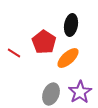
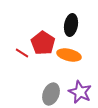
red pentagon: moved 1 px left, 1 px down
red line: moved 8 px right
orange ellipse: moved 1 px right, 3 px up; rotated 55 degrees clockwise
purple star: rotated 15 degrees counterclockwise
